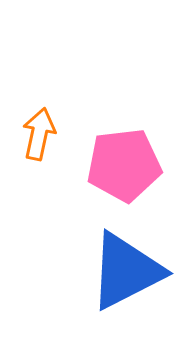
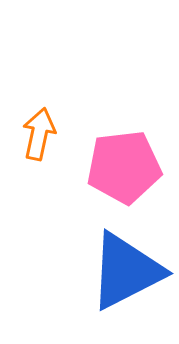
pink pentagon: moved 2 px down
